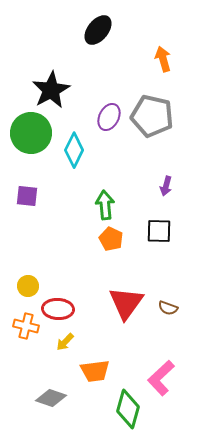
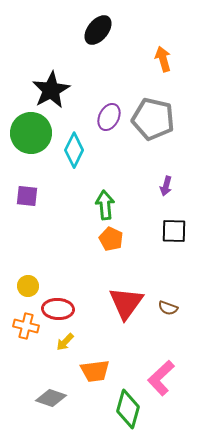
gray pentagon: moved 1 px right, 3 px down
black square: moved 15 px right
